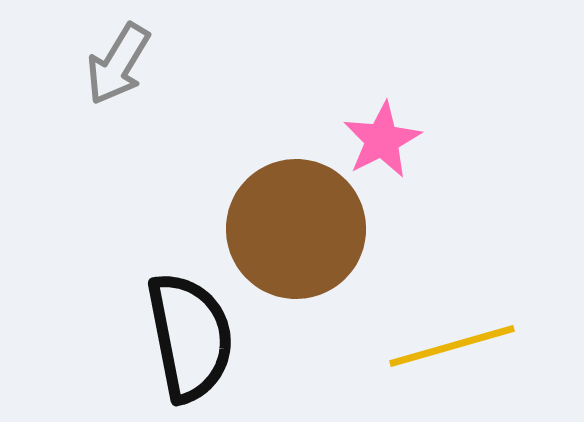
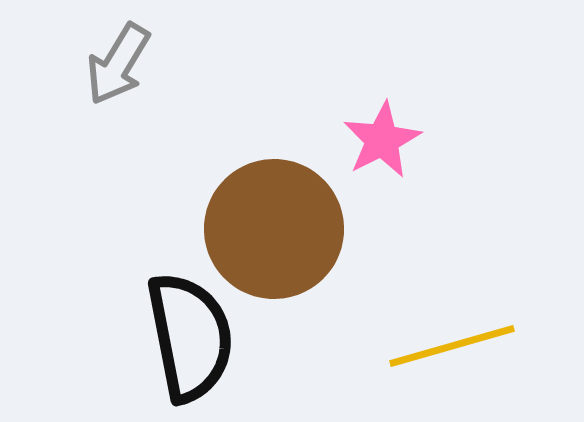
brown circle: moved 22 px left
